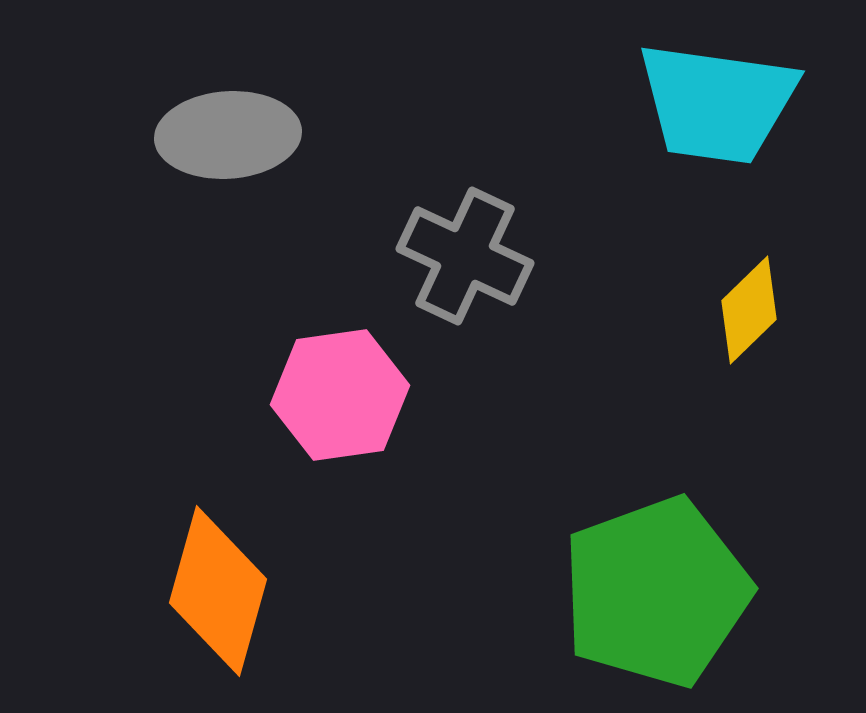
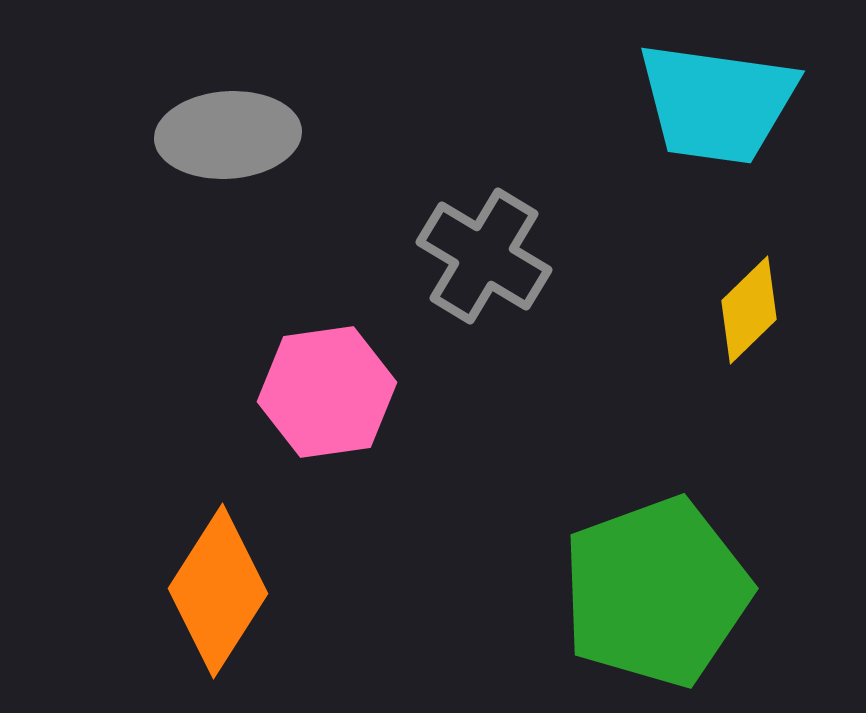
gray cross: moved 19 px right; rotated 6 degrees clockwise
pink hexagon: moved 13 px left, 3 px up
orange diamond: rotated 17 degrees clockwise
